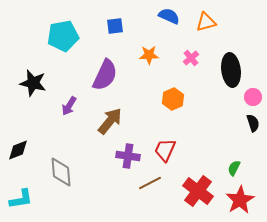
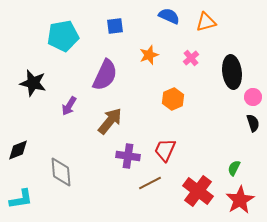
orange star: rotated 18 degrees counterclockwise
black ellipse: moved 1 px right, 2 px down
